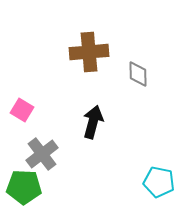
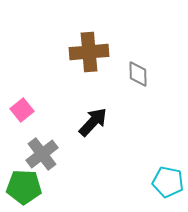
pink square: rotated 20 degrees clockwise
black arrow: rotated 28 degrees clockwise
cyan pentagon: moved 9 px right
